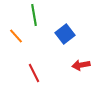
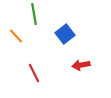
green line: moved 1 px up
